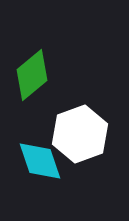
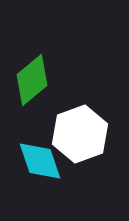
green diamond: moved 5 px down
